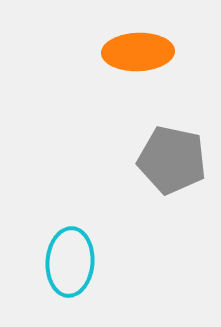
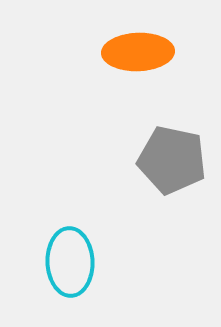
cyan ellipse: rotated 6 degrees counterclockwise
